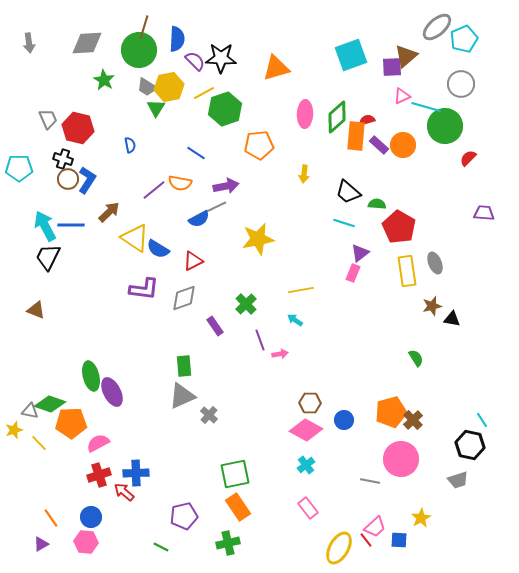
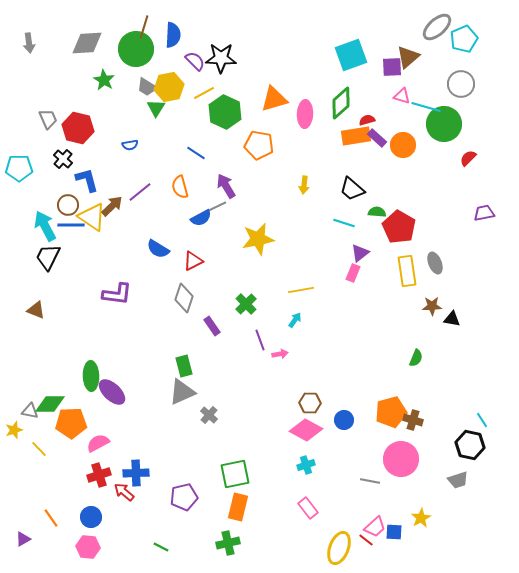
blue semicircle at (177, 39): moved 4 px left, 4 px up
green circle at (139, 50): moved 3 px left, 1 px up
brown triangle at (406, 56): moved 2 px right, 1 px down
orange triangle at (276, 68): moved 2 px left, 31 px down
pink triangle at (402, 96): rotated 42 degrees clockwise
green hexagon at (225, 109): moved 3 px down; rotated 16 degrees counterclockwise
green diamond at (337, 117): moved 4 px right, 14 px up
green circle at (445, 126): moved 1 px left, 2 px up
orange rectangle at (356, 136): rotated 76 degrees clockwise
blue semicircle at (130, 145): rotated 91 degrees clockwise
orange pentagon at (259, 145): rotated 16 degrees clockwise
purple rectangle at (379, 145): moved 2 px left, 7 px up
black cross at (63, 159): rotated 24 degrees clockwise
yellow arrow at (304, 174): moved 11 px down
brown circle at (68, 179): moved 26 px down
blue L-shape at (87, 180): rotated 48 degrees counterclockwise
orange semicircle at (180, 183): moved 4 px down; rotated 65 degrees clockwise
purple arrow at (226, 186): rotated 110 degrees counterclockwise
purple line at (154, 190): moved 14 px left, 2 px down
black trapezoid at (348, 192): moved 4 px right, 3 px up
green semicircle at (377, 204): moved 8 px down
brown arrow at (109, 212): moved 3 px right, 6 px up
purple trapezoid at (484, 213): rotated 15 degrees counterclockwise
blue semicircle at (199, 219): moved 2 px right, 1 px up
yellow triangle at (135, 238): moved 43 px left, 21 px up
purple L-shape at (144, 289): moved 27 px left, 5 px down
gray diamond at (184, 298): rotated 52 degrees counterclockwise
brown star at (432, 306): rotated 12 degrees clockwise
cyan arrow at (295, 320): rotated 91 degrees clockwise
purple rectangle at (215, 326): moved 3 px left
green semicircle at (416, 358): rotated 54 degrees clockwise
green rectangle at (184, 366): rotated 10 degrees counterclockwise
green ellipse at (91, 376): rotated 12 degrees clockwise
purple ellipse at (112, 392): rotated 20 degrees counterclockwise
gray triangle at (182, 396): moved 4 px up
green diamond at (50, 404): rotated 20 degrees counterclockwise
brown cross at (413, 420): rotated 30 degrees counterclockwise
yellow line at (39, 443): moved 6 px down
cyan cross at (306, 465): rotated 18 degrees clockwise
orange rectangle at (238, 507): rotated 48 degrees clockwise
purple pentagon at (184, 516): moved 19 px up
red line at (366, 540): rotated 14 degrees counterclockwise
blue square at (399, 540): moved 5 px left, 8 px up
pink hexagon at (86, 542): moved 2 px right, 5 px down
purple triangle at (41, 544): moved 18 px left, 5 px up
yellow ellipse at (339, 548): rotated 8 degrees counterclockwise
